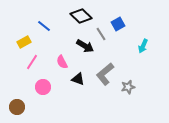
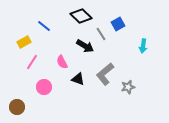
cyan arrow: rotated 16 degrees counterclockwise
pink circle: moved 1 px right
